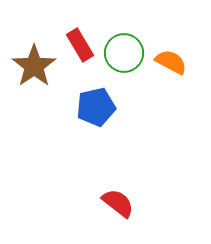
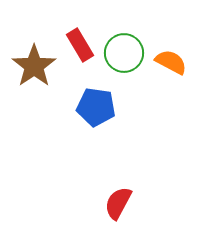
blue pentagon: rotated 21 degrees clockwise
red semicircle: rotated 100 degrees counterclockwise
